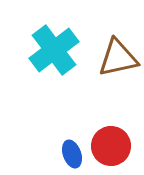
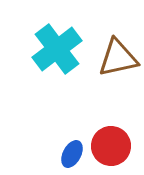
cyan cross: moved 3 px right, 1 px up
blue ellipse: rotated 48 degrees clockwise
